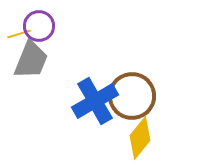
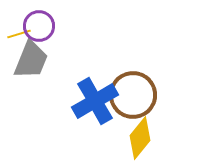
brown circle: moved 1 px right, 1 px up
